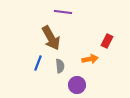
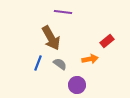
red rectangle: rotated 24 degrees clockwise
gray semicircle: moved 2 px up; rotated 48 degrees counterclockwise
